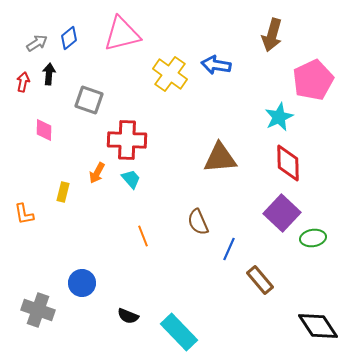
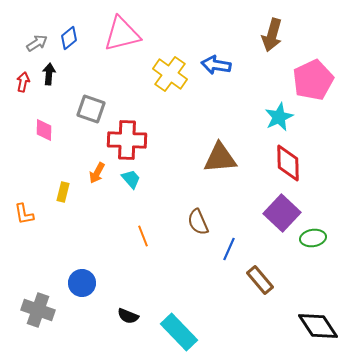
gray square: moved 2 px right, 9 px down
